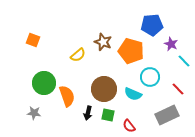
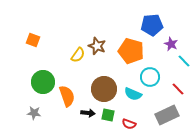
brown star: moved 6 px left, 4 px down
yellow semicircle: rotated 14 degrees counterclockwise
green circle: moved 1 px left, 1 px up
black arrow: rotated 96 degrees counterclockwise
red semicircle: moved 2 px up; rotated 32 degrees counterclockwise
